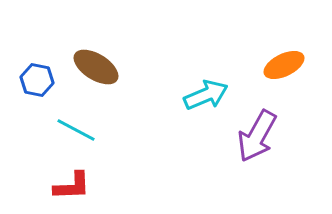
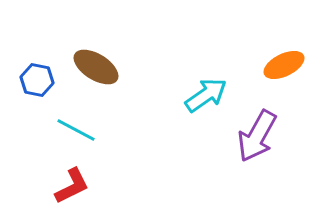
cyan arrow: rotated 12 degrees counterclockwise
red L-shape: rotated 24 degrees counterclockwise
